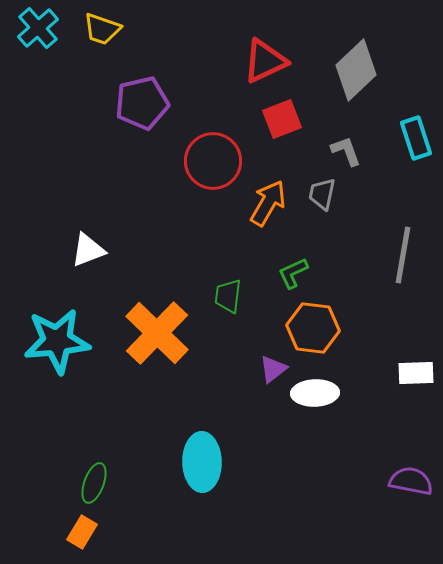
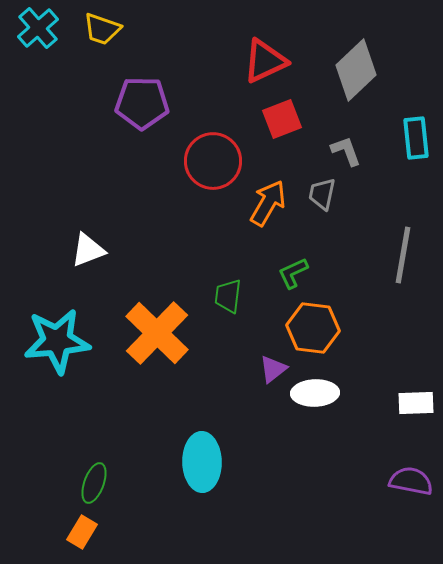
purple pentagon: rotated 14 degrees clockwise
cyan rectangle: rotated 12 degrees clockwise
white rectangle: moved 30 px down
